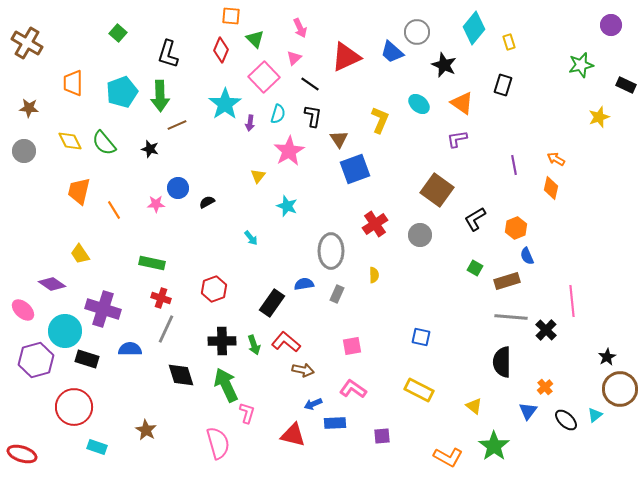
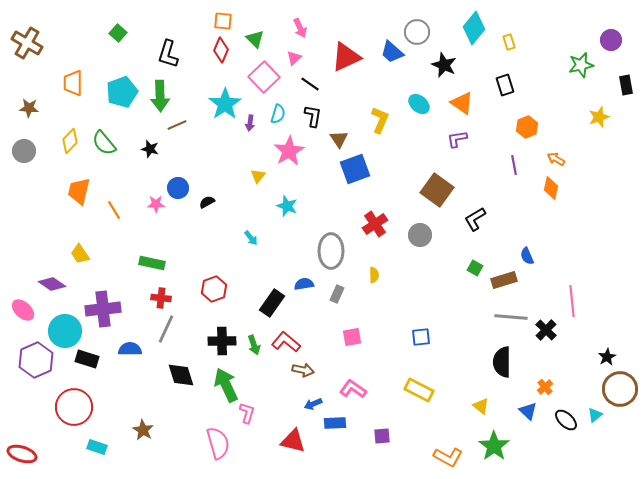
orange square at (231, 16): moved 8 px left, 5 px down
purple circle at (611, 25): moved 15 px down
black rectangle at (503, 85): moved 2 px right; rotated 35 degrees counterclockwise
black rectangle at (626, 85): rotated 54 degrees clockwise
yellow diamond at (70, 141): rotated 70 degrees clockwise
orange hexagon at (516, 228): moved 11 px right, 101 px up
brown rectangle at (507, 281): moved 3 px left, 1 px up
red cross at (161, 298): rotated 12 degrees counterclockwise
purple cross at (103, 309): rotated 24 degrees counterclockwise
blue square at (421, 337): rotated 18 degrees counterclockwise
pink square at (352, 346): moved 9 px up
purple hexagon at (36, 360): rotated 8 degrees counterclockwise
yellow triangle at (474, 406): moved 7 px right
blue triangle at (528, 411): rotated 24 degrees counterclockwise
brown star at (146, 430): moved 3 px left
red triangle at (293, 435): moved 6 px down
